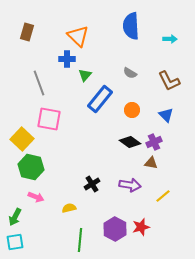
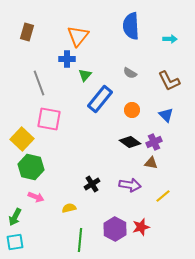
orange triangle: rotated 25 degrees clockwise
